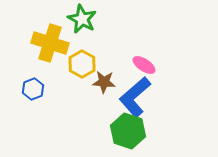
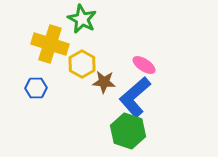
yellow cross: moved 1 px down
blue hexagon: moved 3 px right, 1 px up; rotated 20 degrees clockwise
